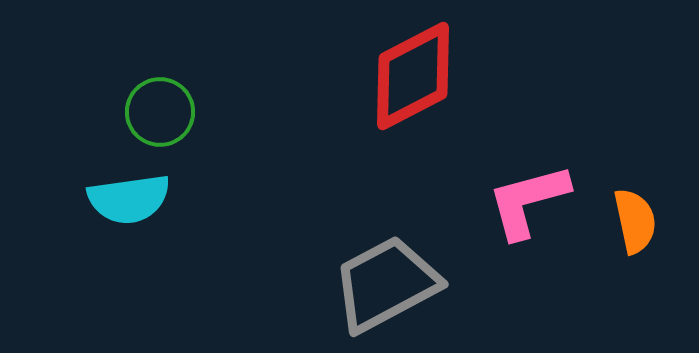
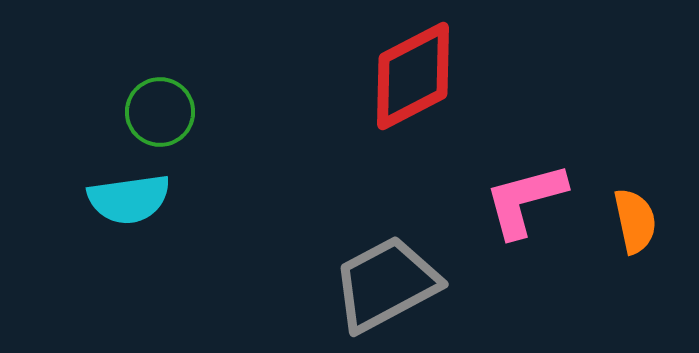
pink L-shape: moved 3 px left, 1 px up
